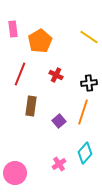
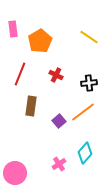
orange line: rotated 35 degrees clockwise
